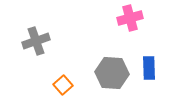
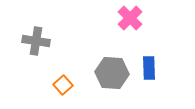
pink cross: rotated 30 degrees counterclockwise
gray cross: rotated 28 degrees clockwise
